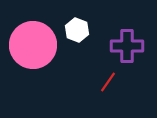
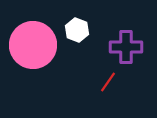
purple cross: moved 1 px left, 1 px down
